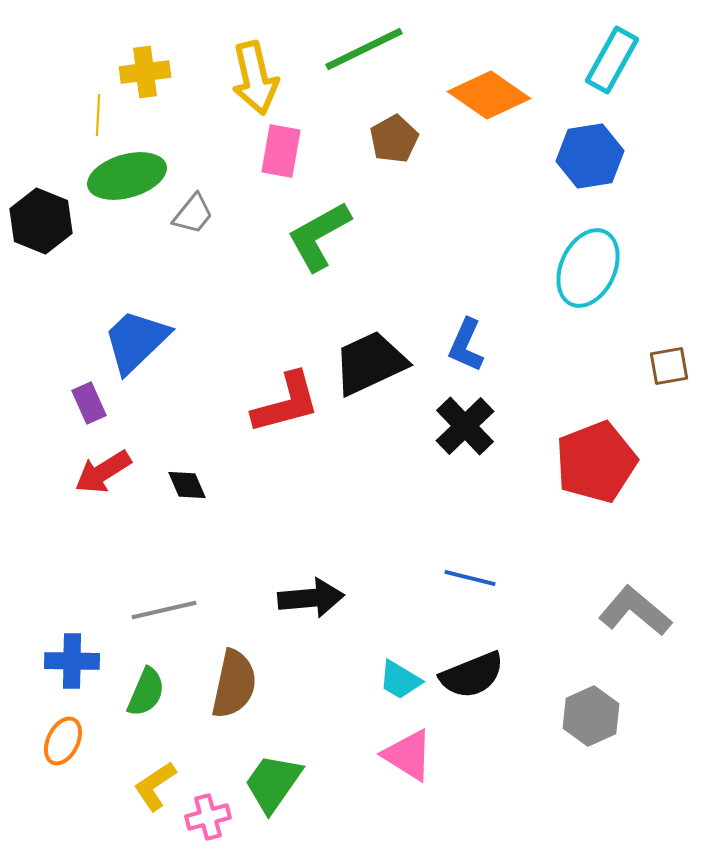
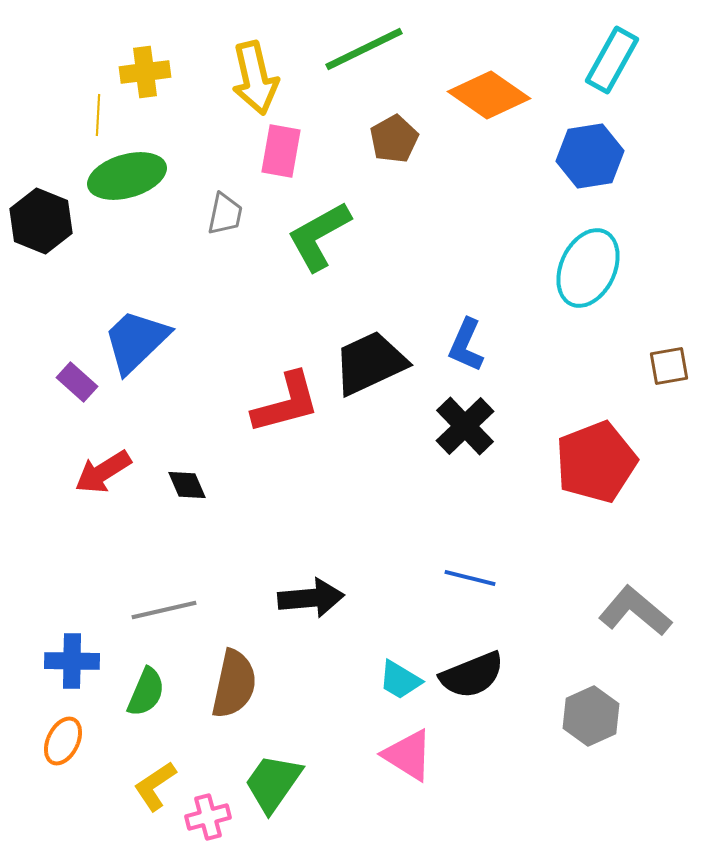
gray trapezoid: moved 32 px right; rotated 27 degrees counterclockwise
purple rectangle: moved 12 px left, 21 px up; rotated 24 degrees counterclockwise
